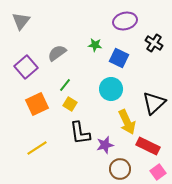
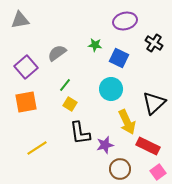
gray triangle: moved 1 px left, 1 px up; rotated 42 degrees clockwise
orange square: moved 11 px left, 2 px up; rotated 15 degrees clockwise
